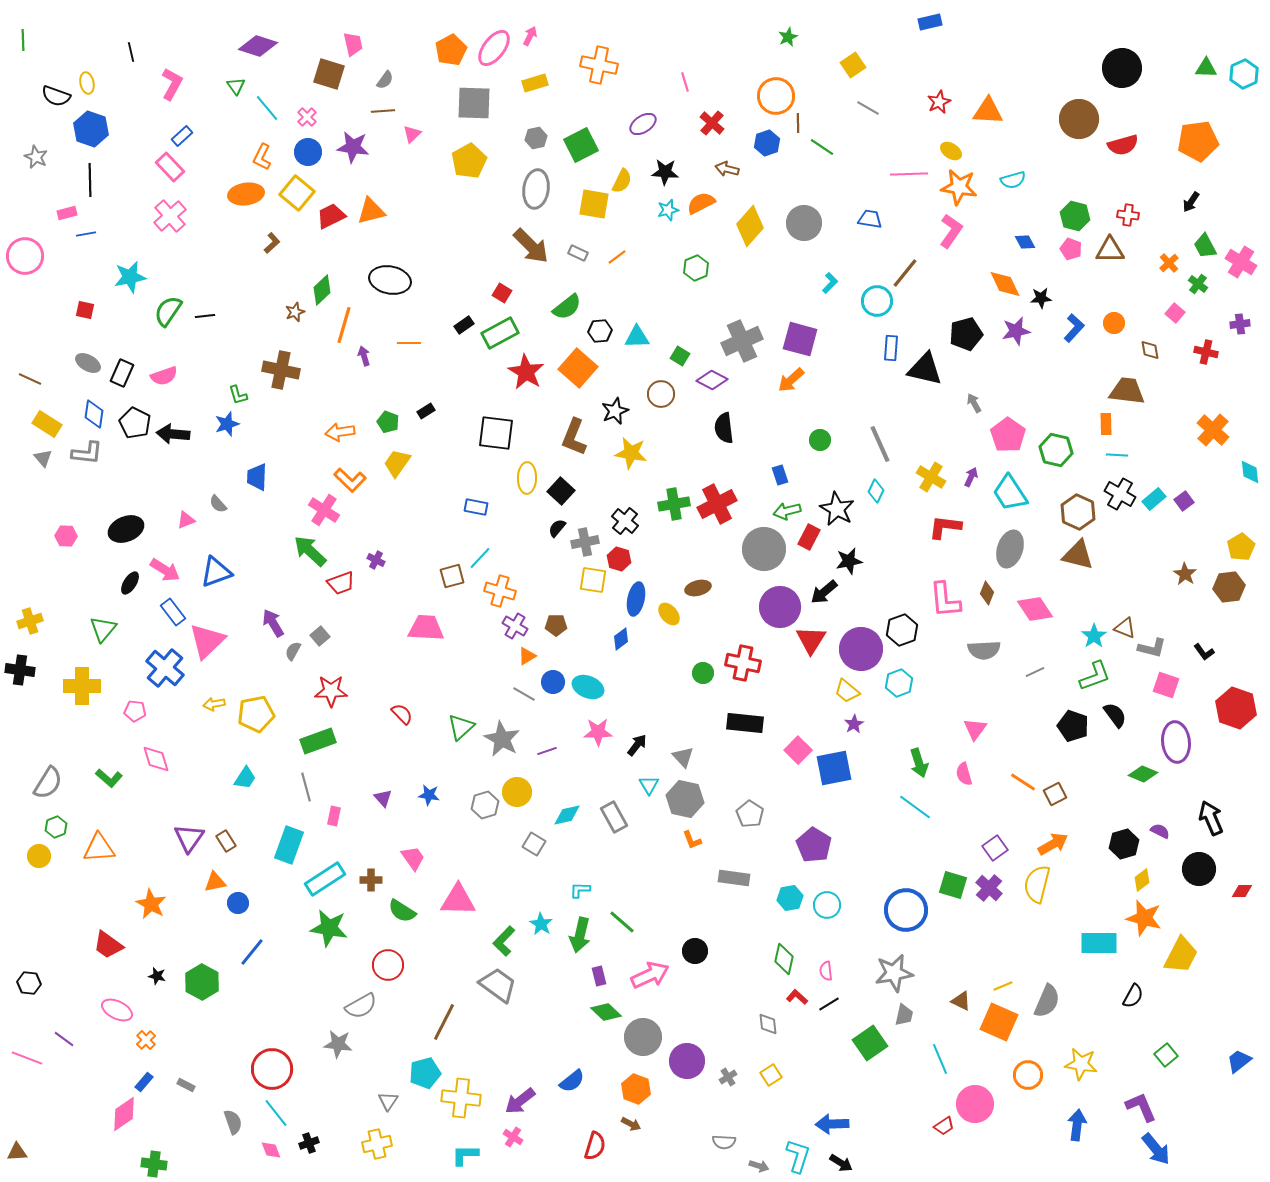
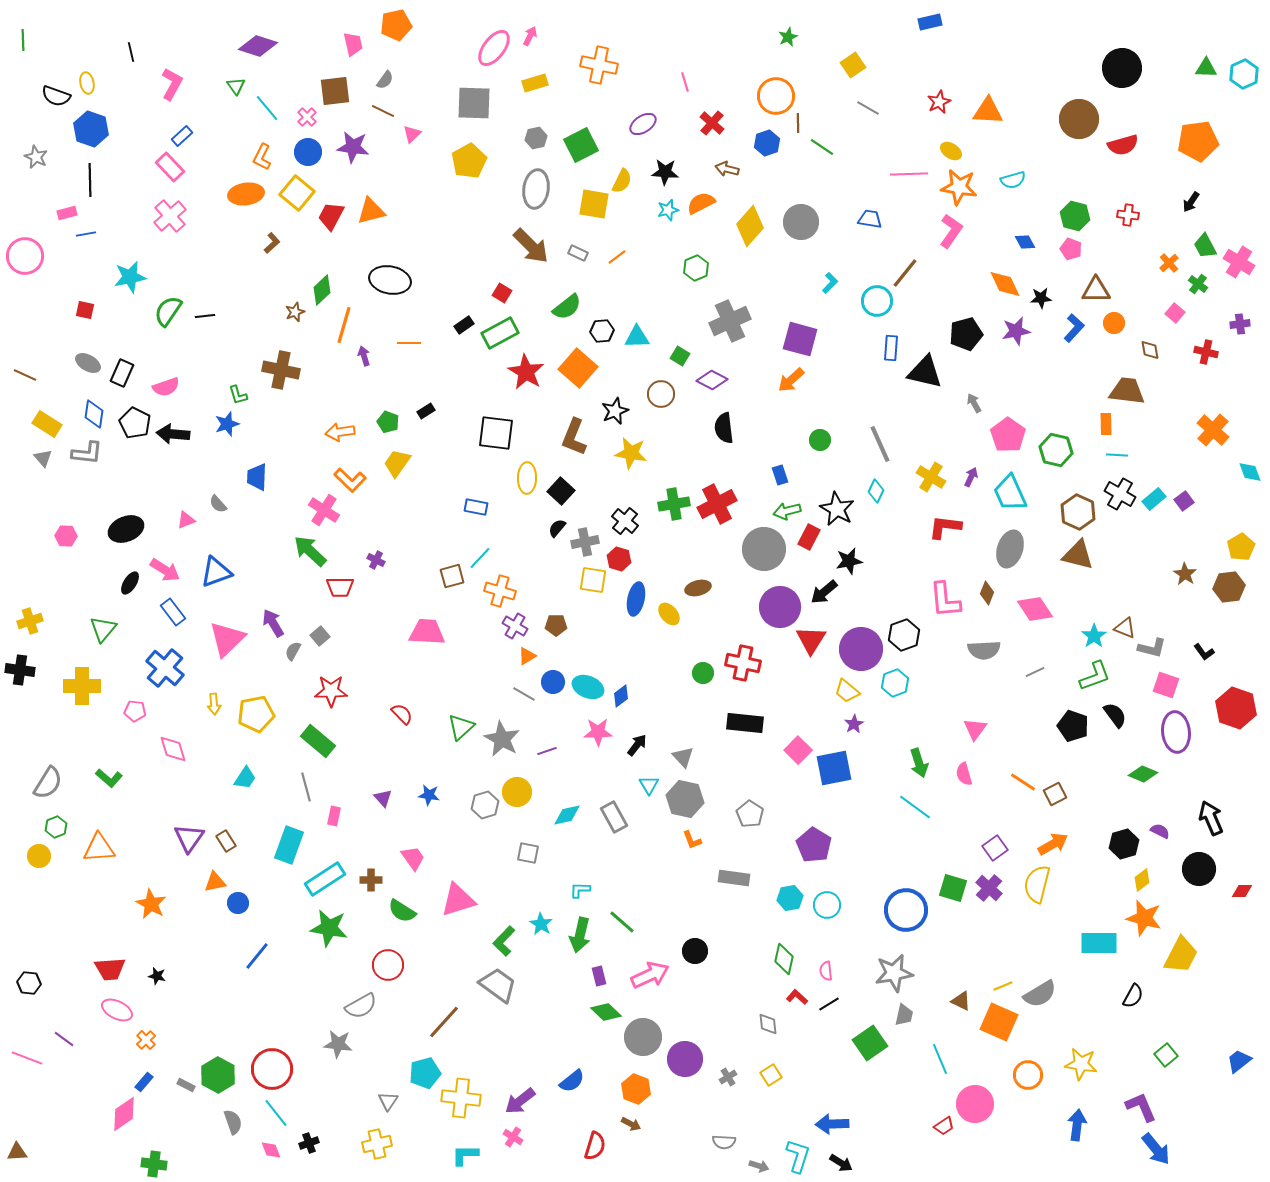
orange pentagon at (451, 50): moved 55 px left, 25 px up; rotated 16 degrees clockwise
brown square at (329, 74): moved 6 px right, 17 px down; rotated 24 degrees counterclockwise
brown line at (383, 111): rotated 30 degrees clockwise
red trapezoid at (331, 216): rotated 36 degrees counterclockwise
gray circle at (804, 223): moved 3 px left, 1 px up
brown triangle at (1110, 250): moved 14 px left, 40 px down
pink cross at (1241, 262): moved 2 px left
black hexagon at (600, 331): moved 2 px right
gray cross at (742, 341): moved 12 px left, 20 px up
black triangle at (925, 369): moved 3 px down
pink semicircle at (164, 376): moved 2 px right, 11 px down
brown line at (30, 379): moved 5 px left, 4 px up
cyan diamond at (1250, 472): rotated 15 degrees counterclockwise
cyan trapezoid at (1010, 493): rotated 9 degrees clockwise
red trapezoid at (341, 583): moved 1 px left, 4 px down; rotated 20 degrees clockwise
pink trapezoid at (426, 628): moved 1 px right, 4 px down
black hexagon at (902, 630): moved 2 px right, 5 px down
blue diamond at (621, 639): moved 57 px down
pink triangle at (207, 641): moved 20 px right, 2 px up
cyan hexagon at (899, 683): moved 4 px left
yellow arrow at (214, 704): rotated 85 degrees counterclockwise
green rectangle at (318, 741): rotated 60 degrees clockwise
purple ellipse at (1176, 742): moved 10 px up
pink diamond at (156, 759): moved 17 px right, 10 px up
gray square at (534, 844): moved 6 px left, 9 px down; rotated 20 degrees counterclockwise
green square at (953, 885): moved 3 px down
pink triangle at (458, 900): rotated 18 degrees counterclockwise
red trapezoid at (108, 945): moved 2 px right, 24 px down; rotated 40 degrees counterclockwise
blue line at (252, 952): moved 5 px right, 4 px down
green hexagon at (202, 982): moved 16 px right, 93 px down
gray semicircle at (1047, 1001): moved 7 px left, 7 px up; rotated 36 degrees clockwise
brown line at (444, 1022): rotated 15 degrees clockwise
purple circle at (687, 1061): moved 2 px left, 2 px up
